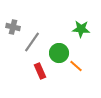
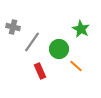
green star: rotated 24 degrees clockwise
green circle: moved 4 px up
